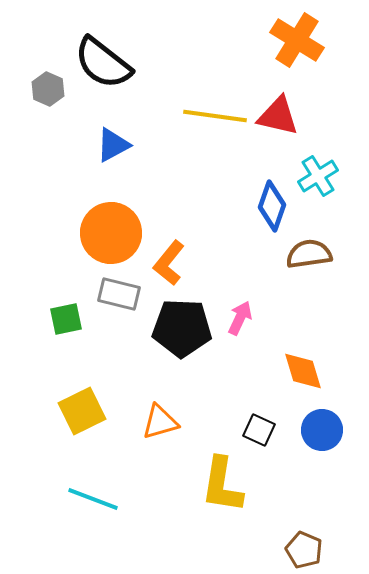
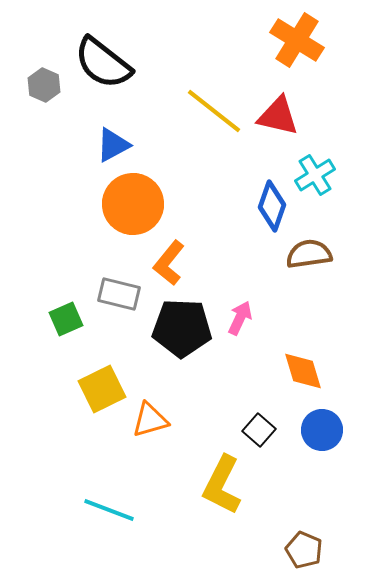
gray hexagon: moved 4 px left, 4 px up
yellow line: moved 1 px left, 5 px up; rotated 30 degrees clockwise
cyan cross: moved 3 px left, 1 px up
orange circle: moved 22 px right, 29 px up
green square: rotated 12 degrees counterclockwise
yellow square: moved 20 px right, 22 px up
orange triangle: moved 10 px left, 2 px up
black square: rotated 16 degrees clockwise
yellow L-shape: rotated 18 degrees clockwise
cyan line: moved 16 px right, 11 px down
